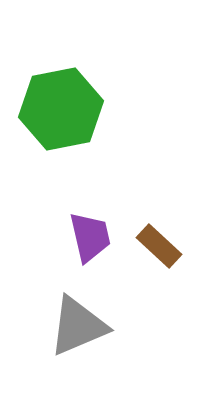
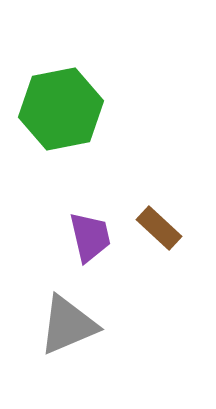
brown rectangle: moved 18 px up
gray triangle: moved 10 px left, 1 px up
